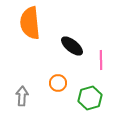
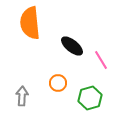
pink line: rotated 30 degrees counterclockwise
